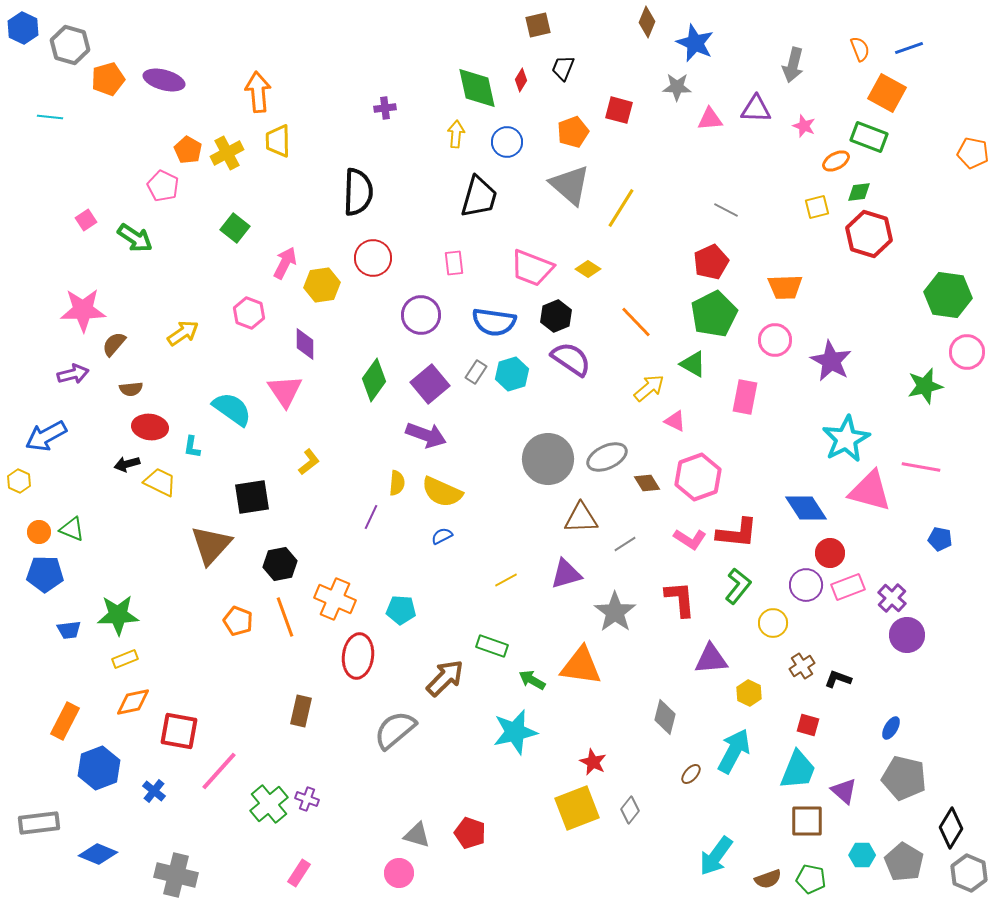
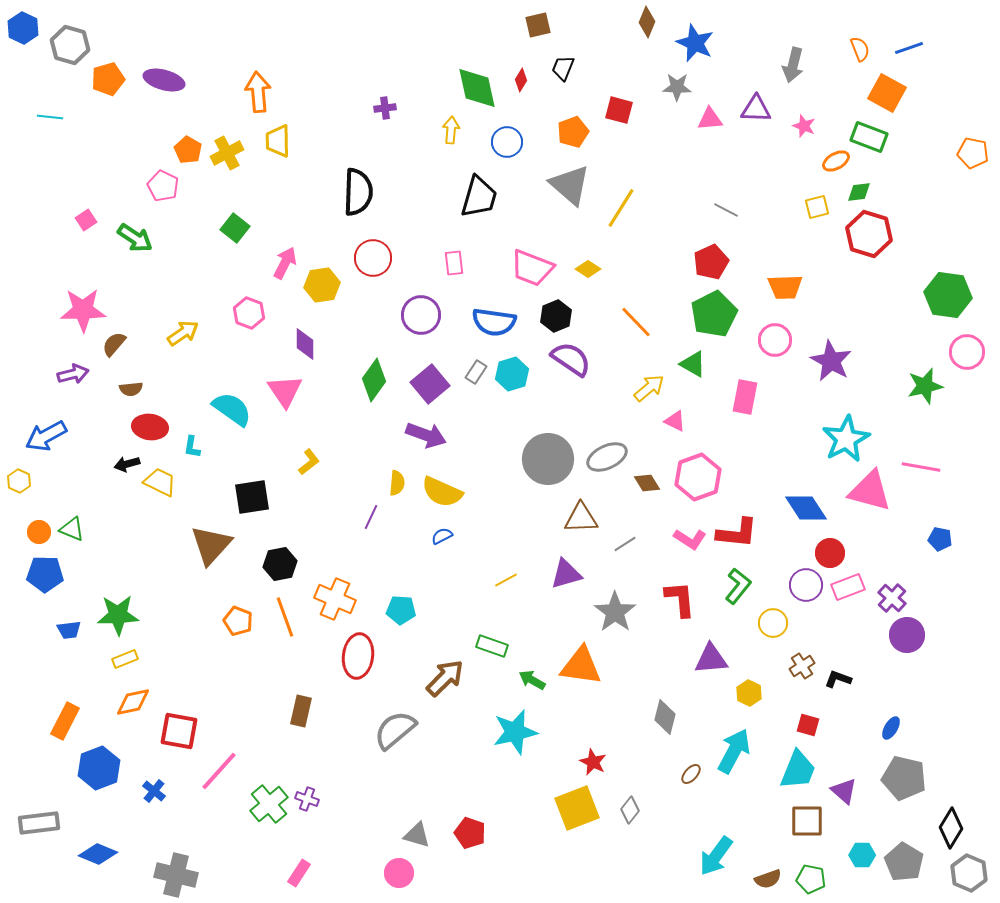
yellow arrow at (456, 134): moved 5 px left, 4 px up
